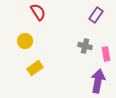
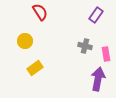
red semicircle: moved 2 px right
purple arrow: moved 2 px up
